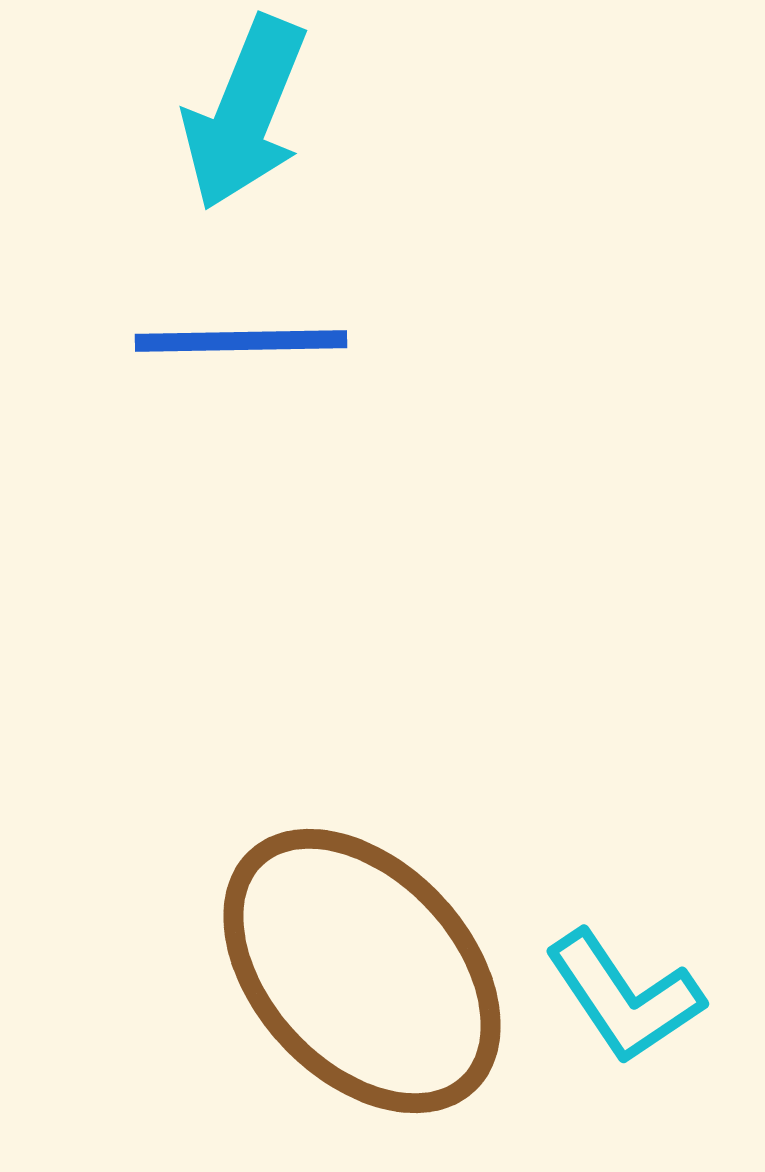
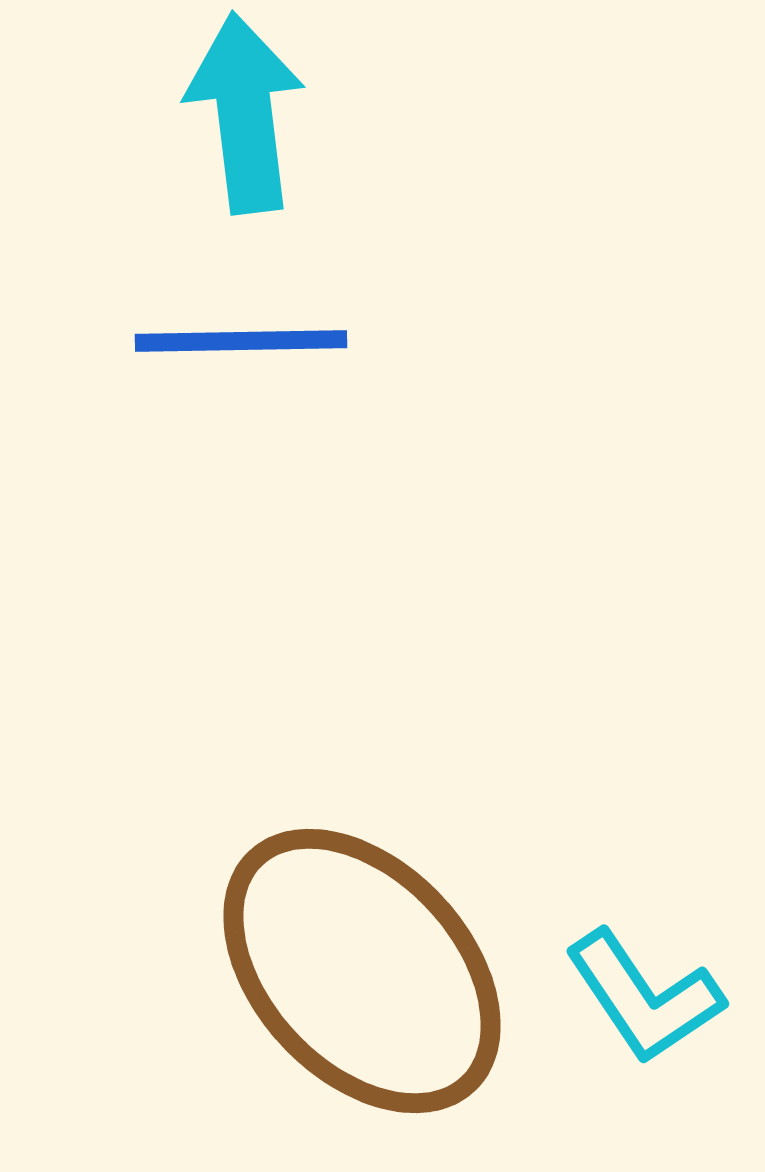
cyan arrow: rotated 151 degrees clockwise
cyan L-shape: moved 20 px right
